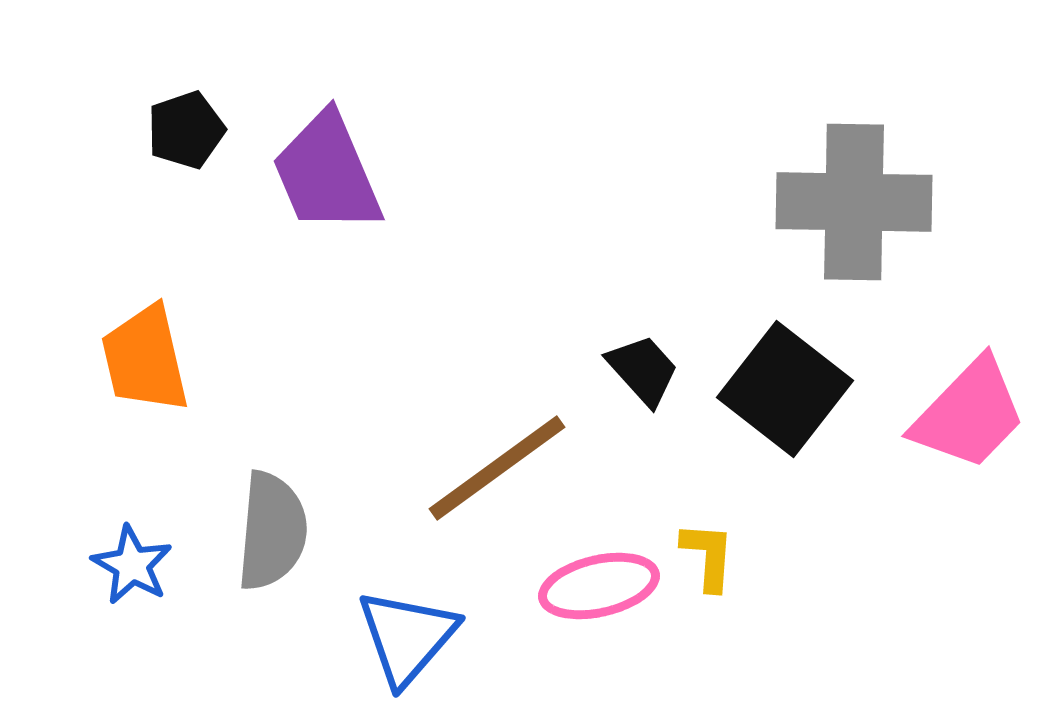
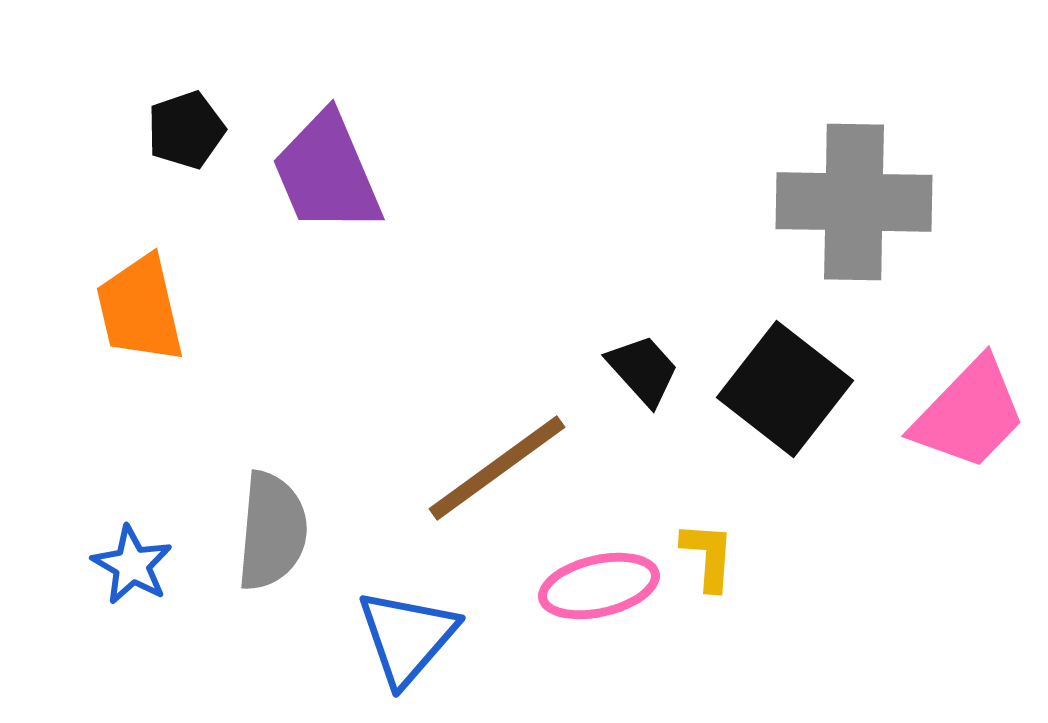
orange trapezoid: moved 5 px left, 50 px up
